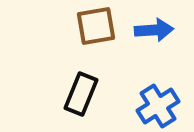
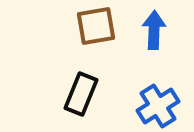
blue arrow: rotated 84 degrees counterclockwise
